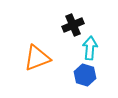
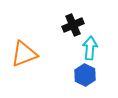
orange triangle: moved 13 px left, 4 px up
blue hexagon: rotated 10 degrees clockwise
